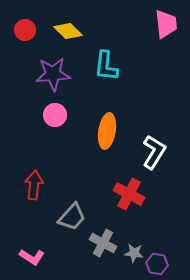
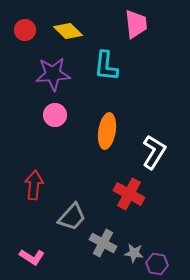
pink trapezoid: moved 30 px left
